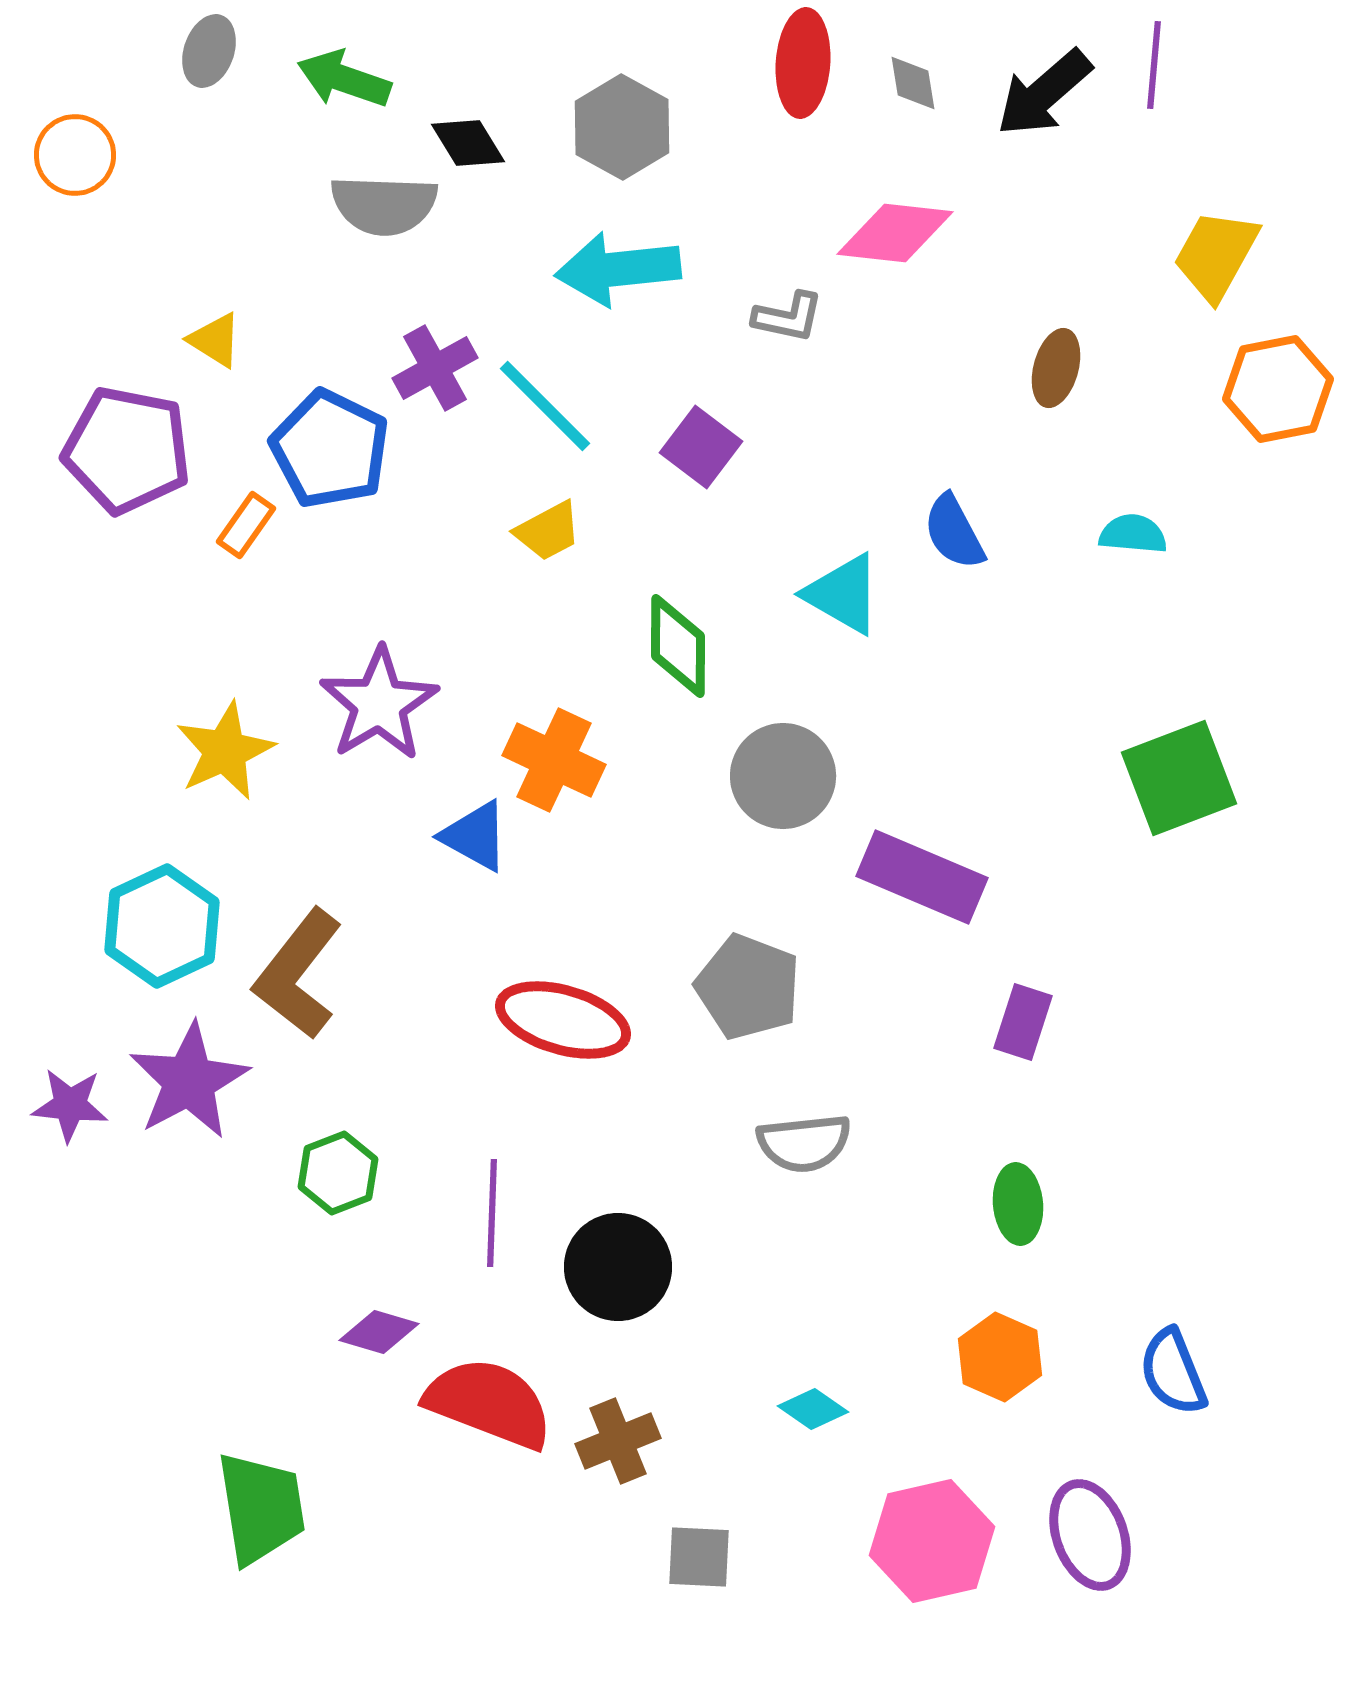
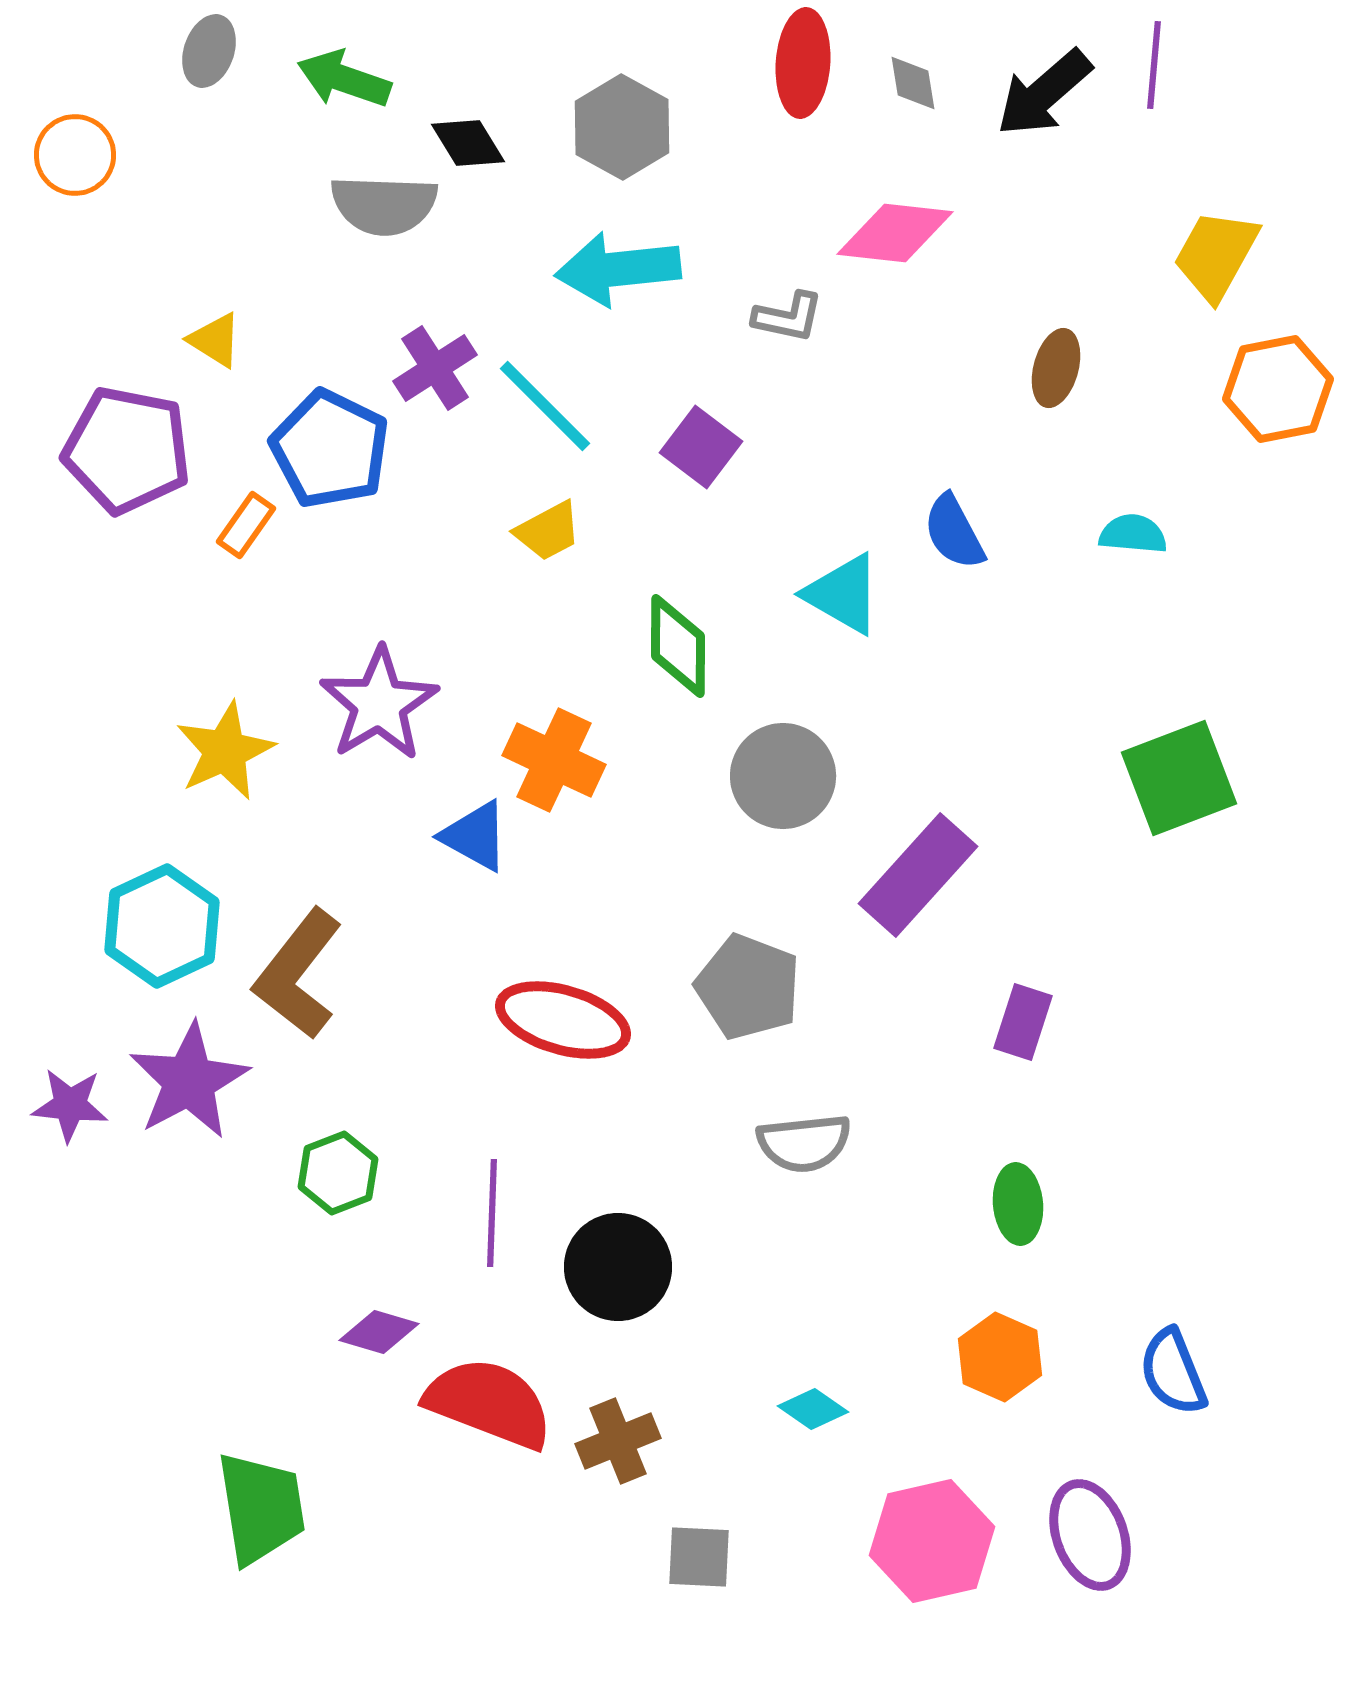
purple cross at (435, 368): rotated 4 degrees counterclockwise
purple rectangle at (922, 877): moved 4 px left, 2 px up; rotated 71 degrees counterclockwise
